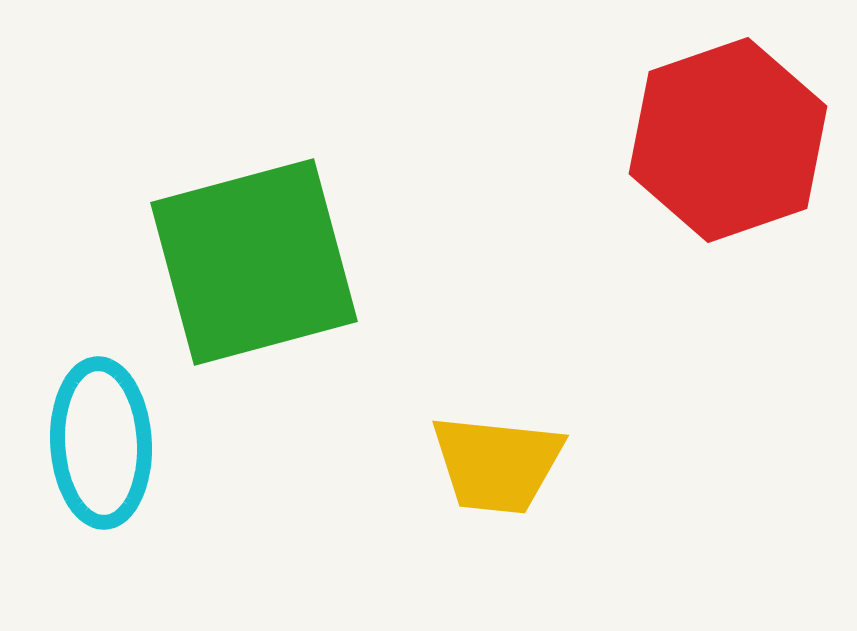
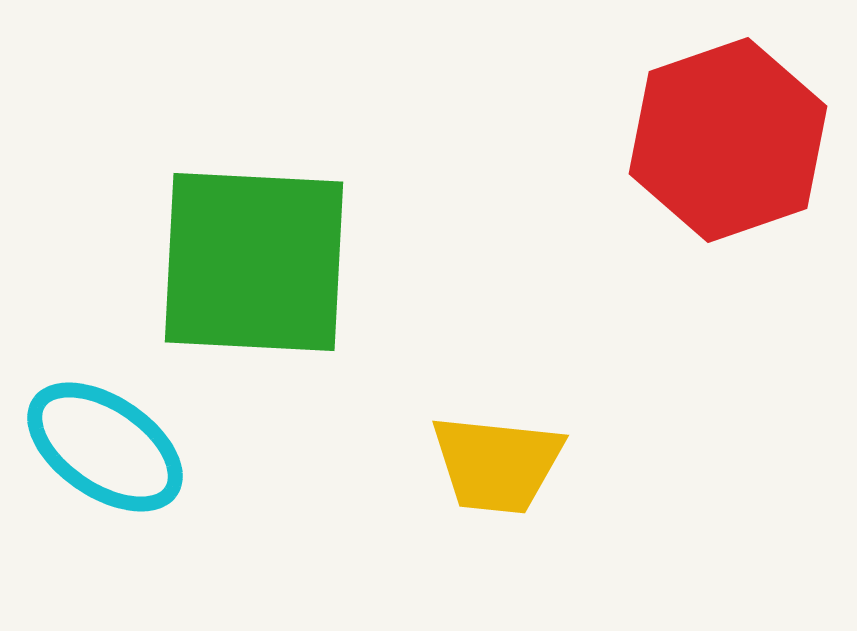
green square: rotated 18 degrees clockwise
cyan ellipse: moved 4 px right, 4 px down; rotated 53 degrees counterclockwise
